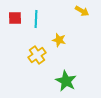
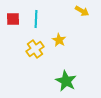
red square: moved 2 px left, 1 px down
yellow star: rotated 16 degrees clockwise
yellow cross: moved 2 px left, 6 px up
